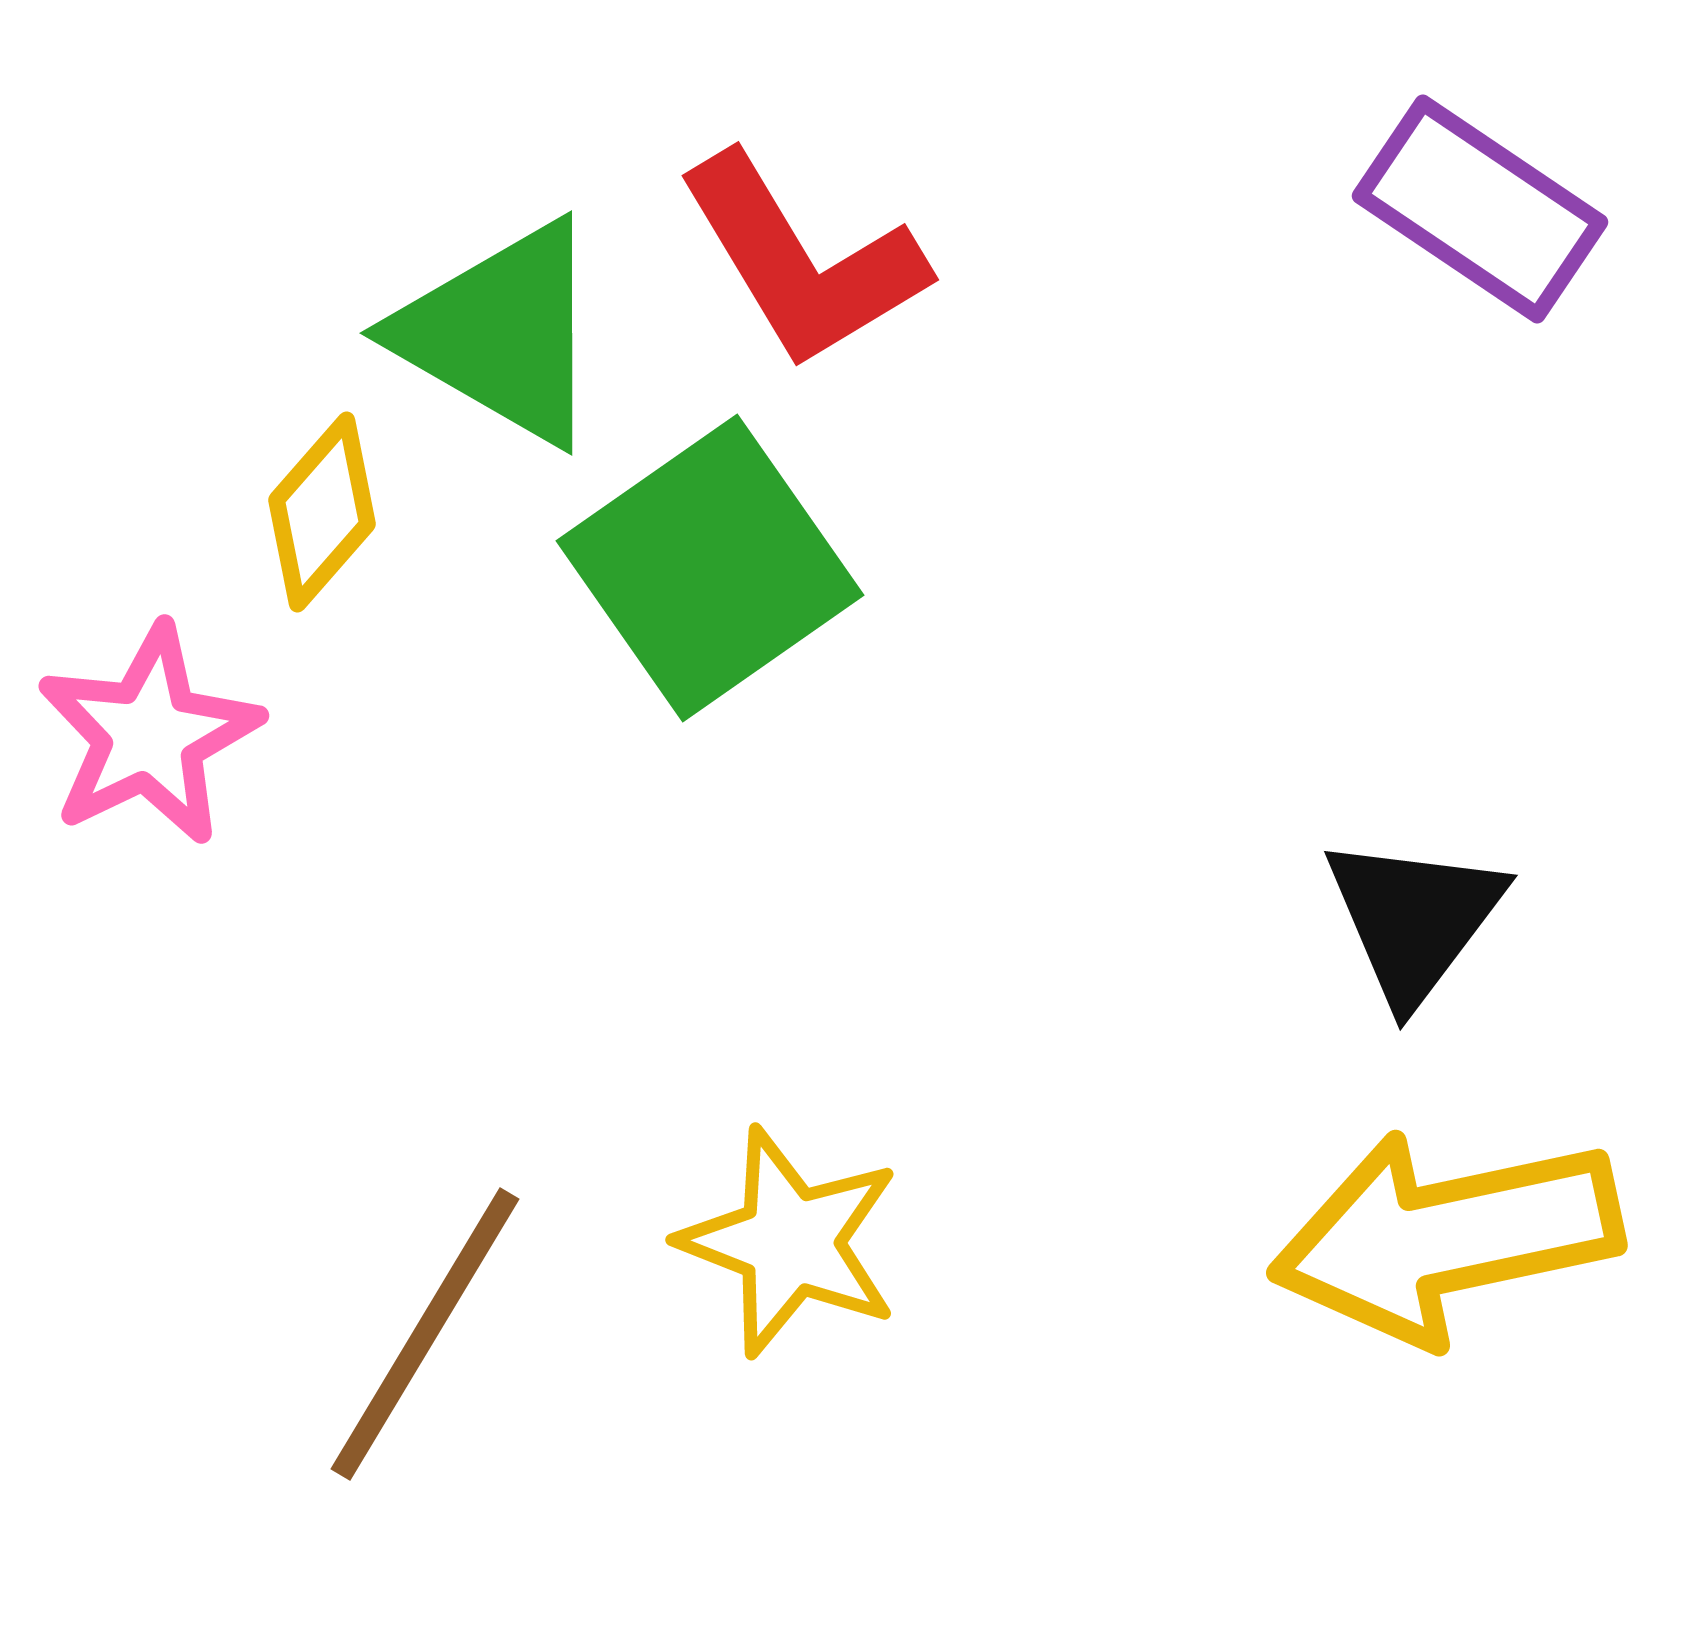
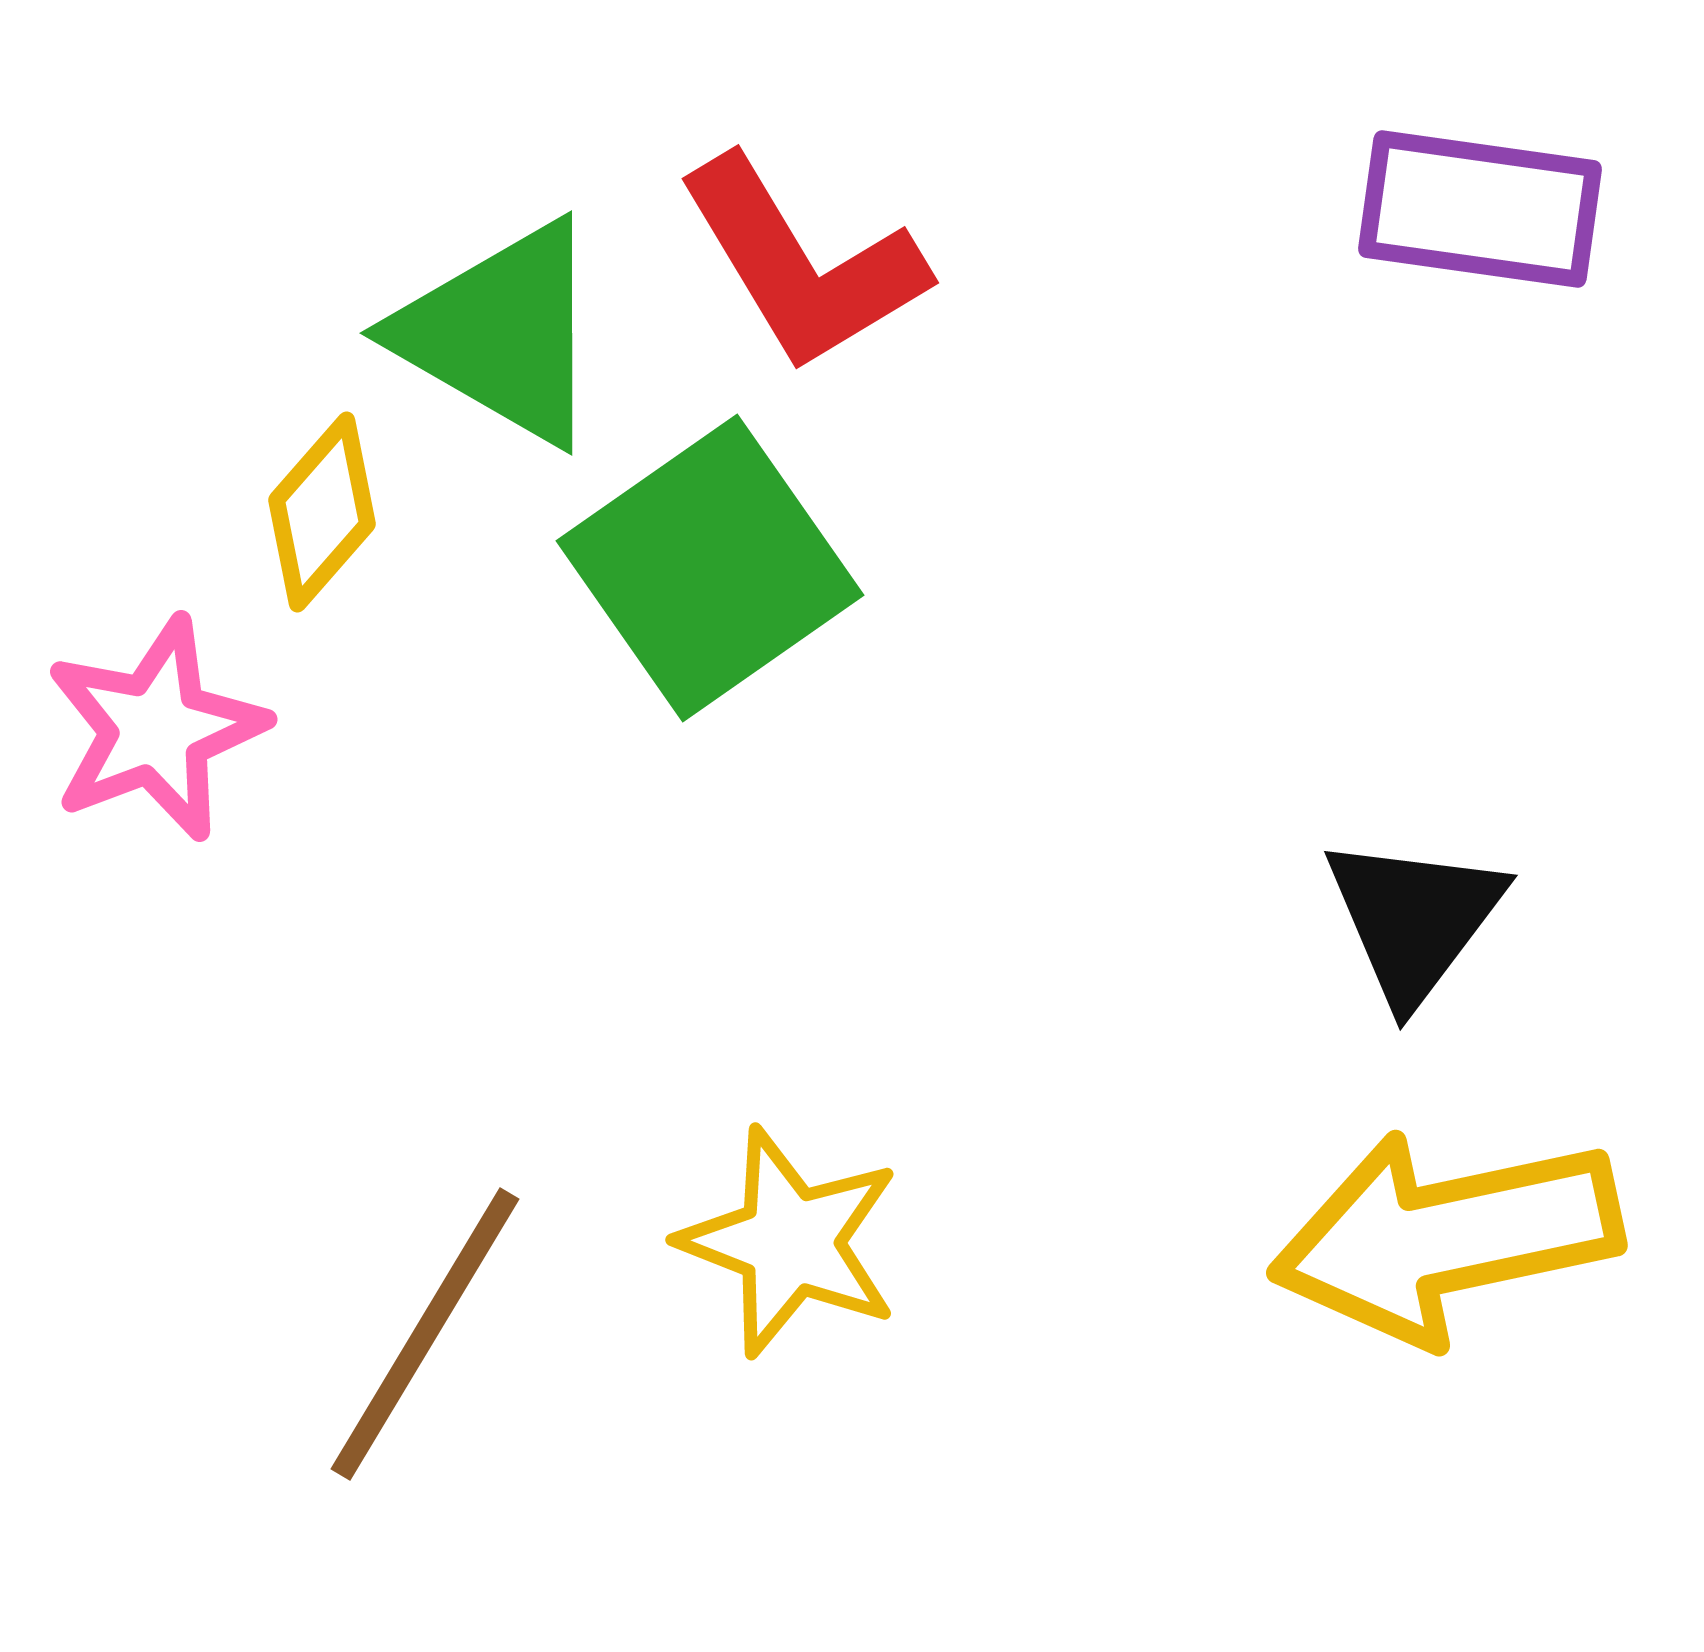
purple rectangle: rotated 26 degrees counterclockwise
red L-shape: moved 3 px down
pink star: moved 7 px right, 6 px up; rotated 5 degrees clockwise
